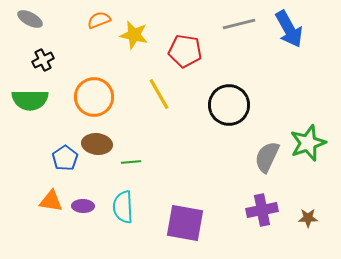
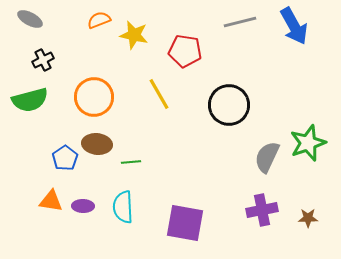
gray line: moved 1 px right, 2 px up
blue arrow: moved 5 px right, 3 px up
green semicircle: rotated 15 degrees counterclockwise
